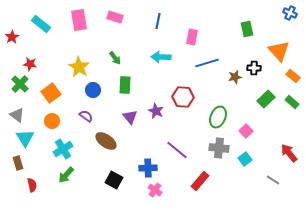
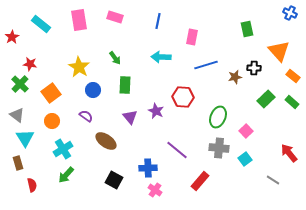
blue line at (207, 63): moved 1 px left, 2 px down
